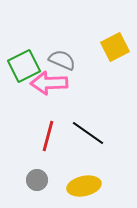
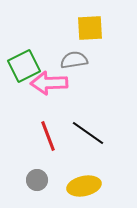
yellow square: moved 25 px left, 19 px up; rotated 24 degrees clockwise
gray semicircle: moved 12 px right; rotated 32 degrees counterclockwise
red line: rotated 36 degrees counterclockwise
